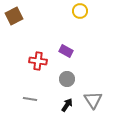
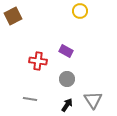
brown square: moved 1 px left
